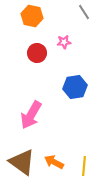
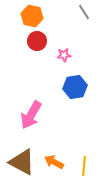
pink star: moved 13 px down
red circle: moved 12 px up
brown triangle: rotated 8 degrees counterclockwise
